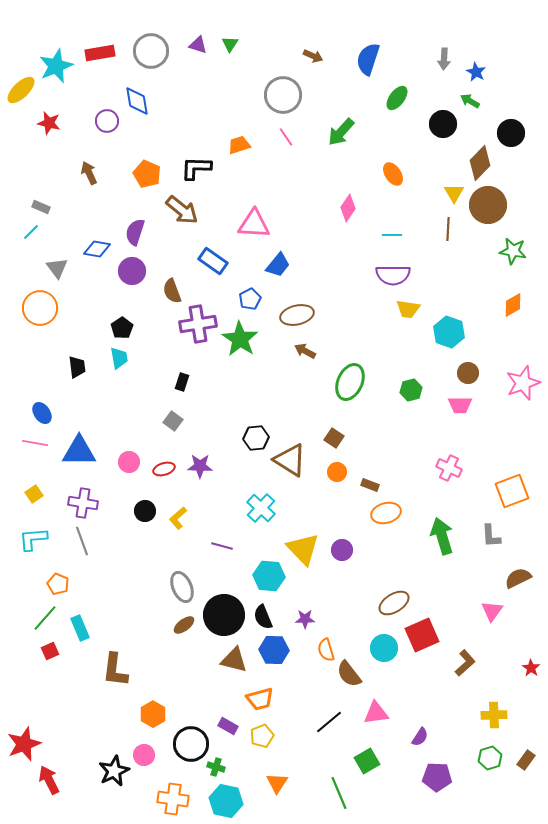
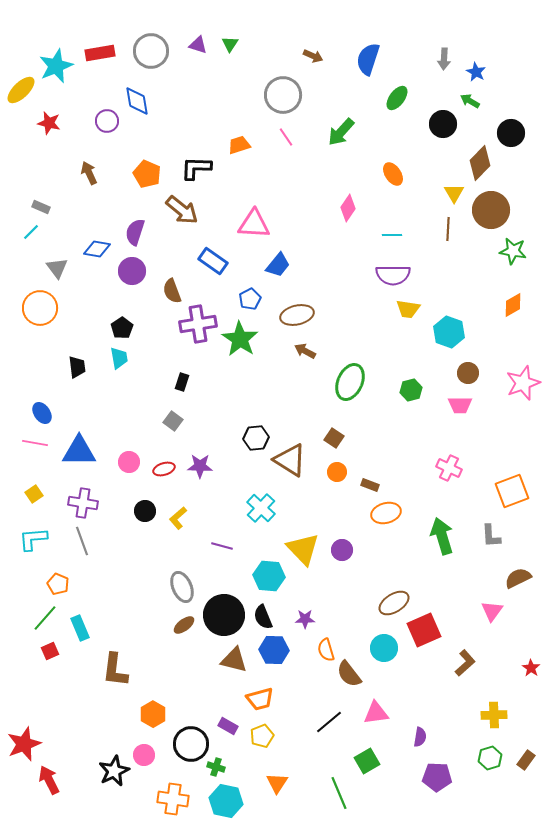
brown circle at (488, 205): moved 3 px right, 5 px down
red square at (422, 635): moved 2 px right, 5 px up
purple semicircle at (420, 737): rotated 24 degrees counterclockwise
